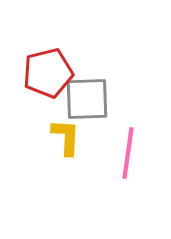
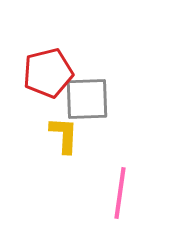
yellow L-shape: moved 2 px left, 2 px up
pink line: moved 8 px left, 40 px down
